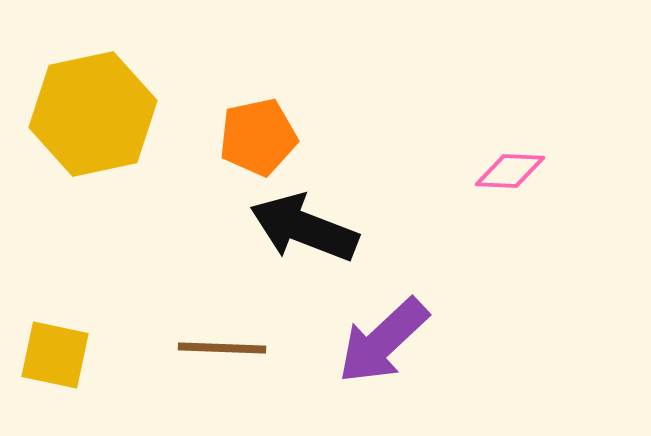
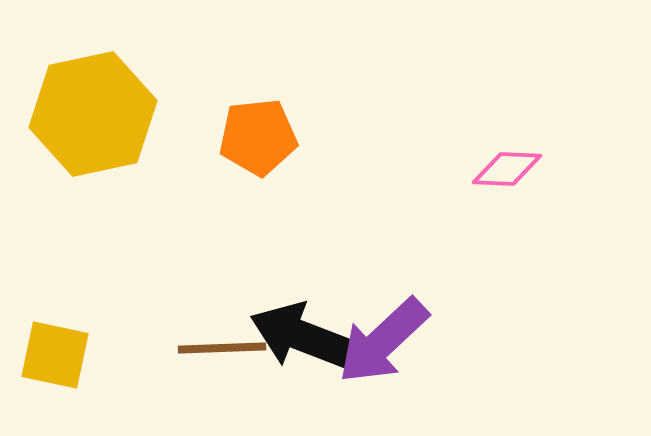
orange pentagon: rotated 6 degrees clockwise
pink diamond: moved 3 px left, 2 px up
black arrow: moved 109 px down
brown line: rotated 4 degrees counterclockwise
